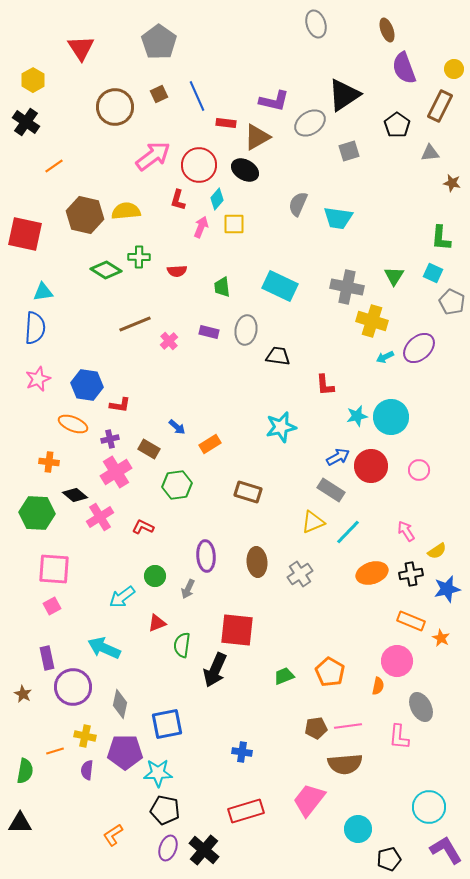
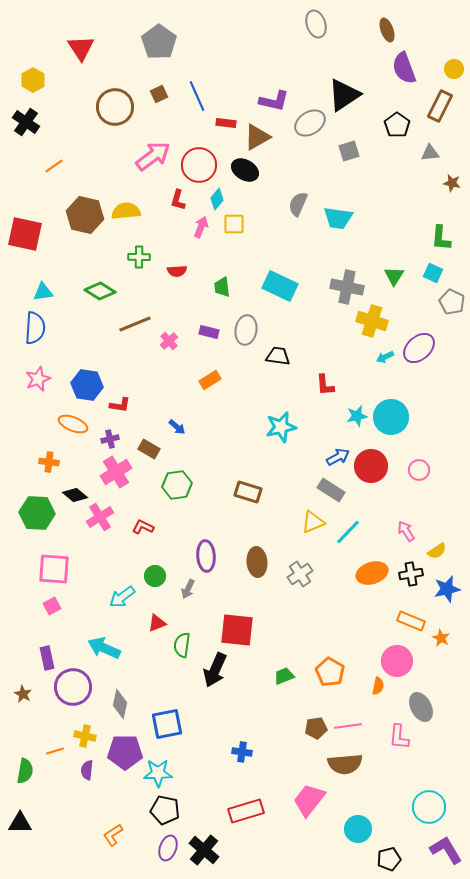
green diamond at (106, 270): moved 6 px left, 21 px down
orange rectangle at (210, 444): moved 64 px up
